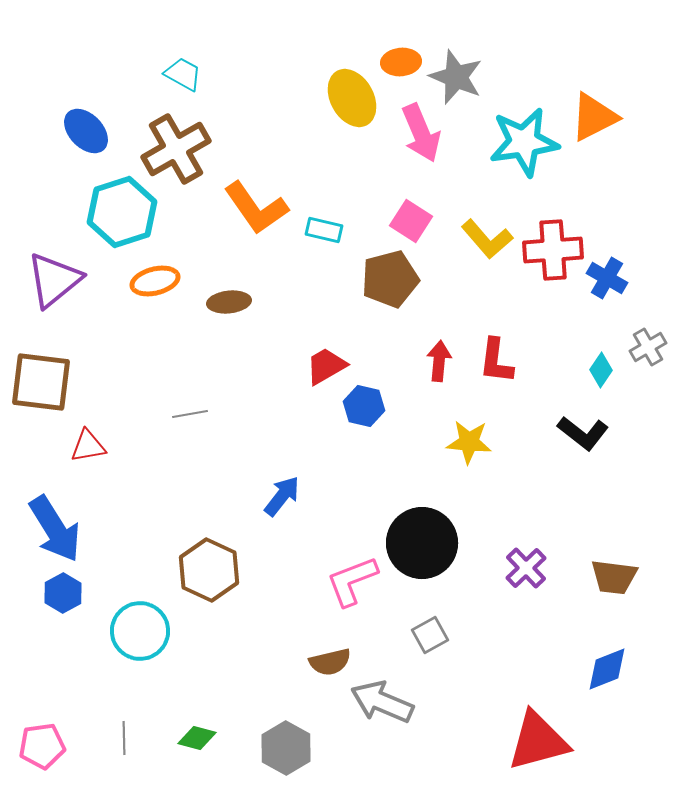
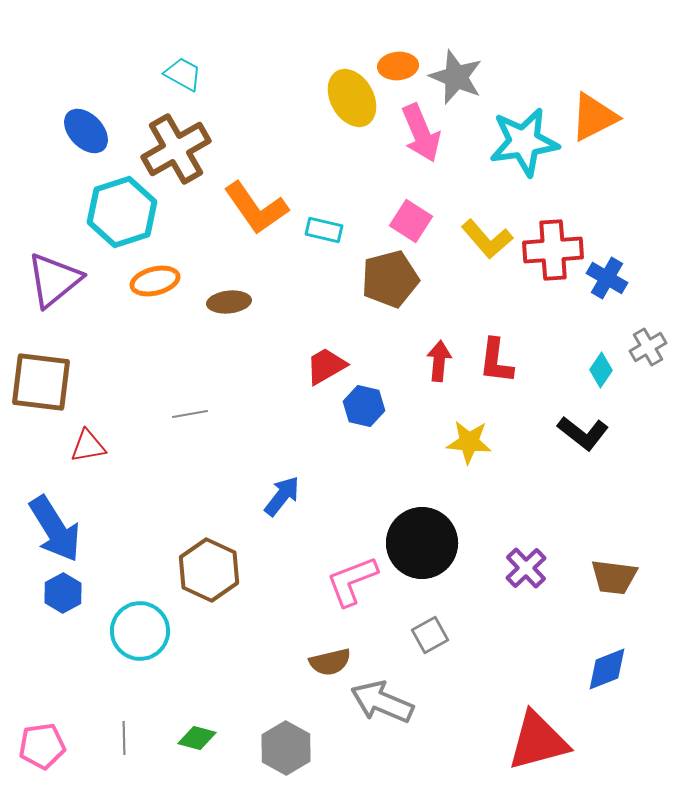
orange ellipse at (401, 62): moved 3 px left, 4 px down
